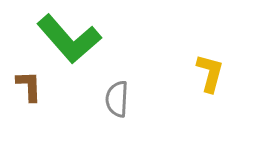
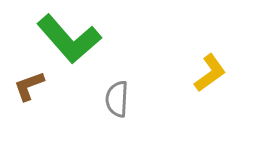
yellow L-shape: rotated 39 degrees clockwise
brown L-shape: rotated 108 degrees counterclockwise
